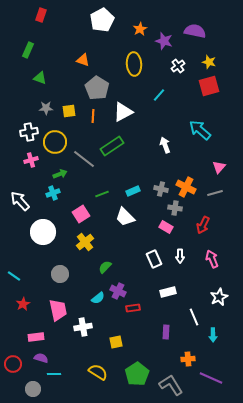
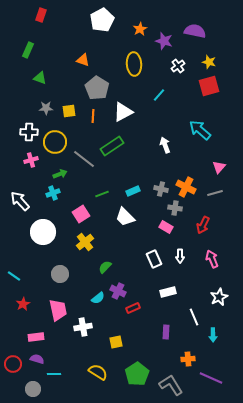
white cross at (29, 132): rotated 12 degrees clockwise
red rectangle at (133, 308): rotated 16 degrees counterclockwise
purple semicircle at (41, 358): moved 4 px left, 1 px down
